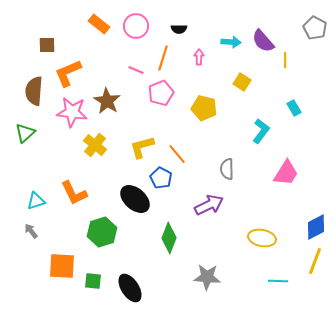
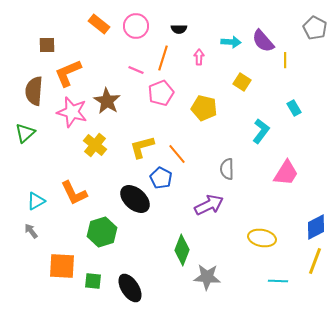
pink star at (72, 112): rotated 8 degrees clockwise
cyan triangle at (36, 201): rotated 12 degrees counterclockwise
green diamond at (169, 238): moved 13 px right, 12 px down
